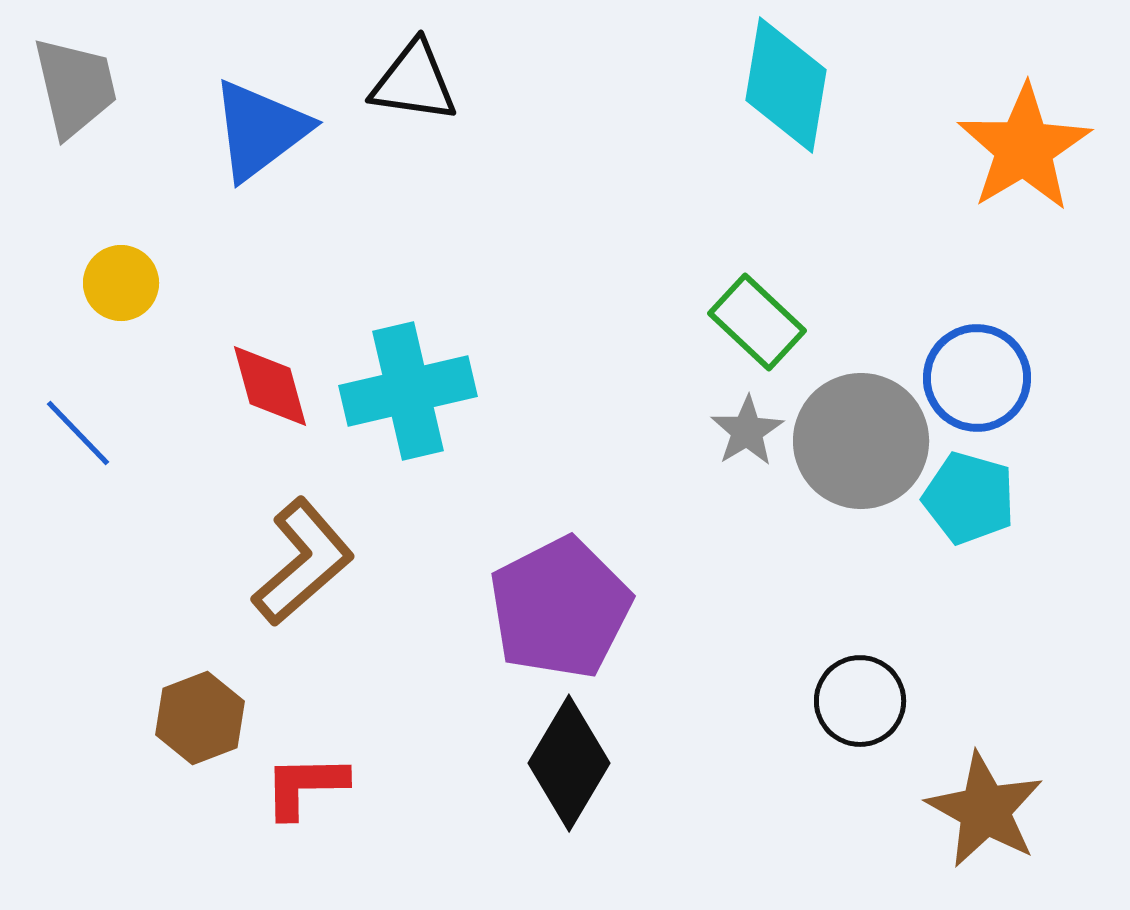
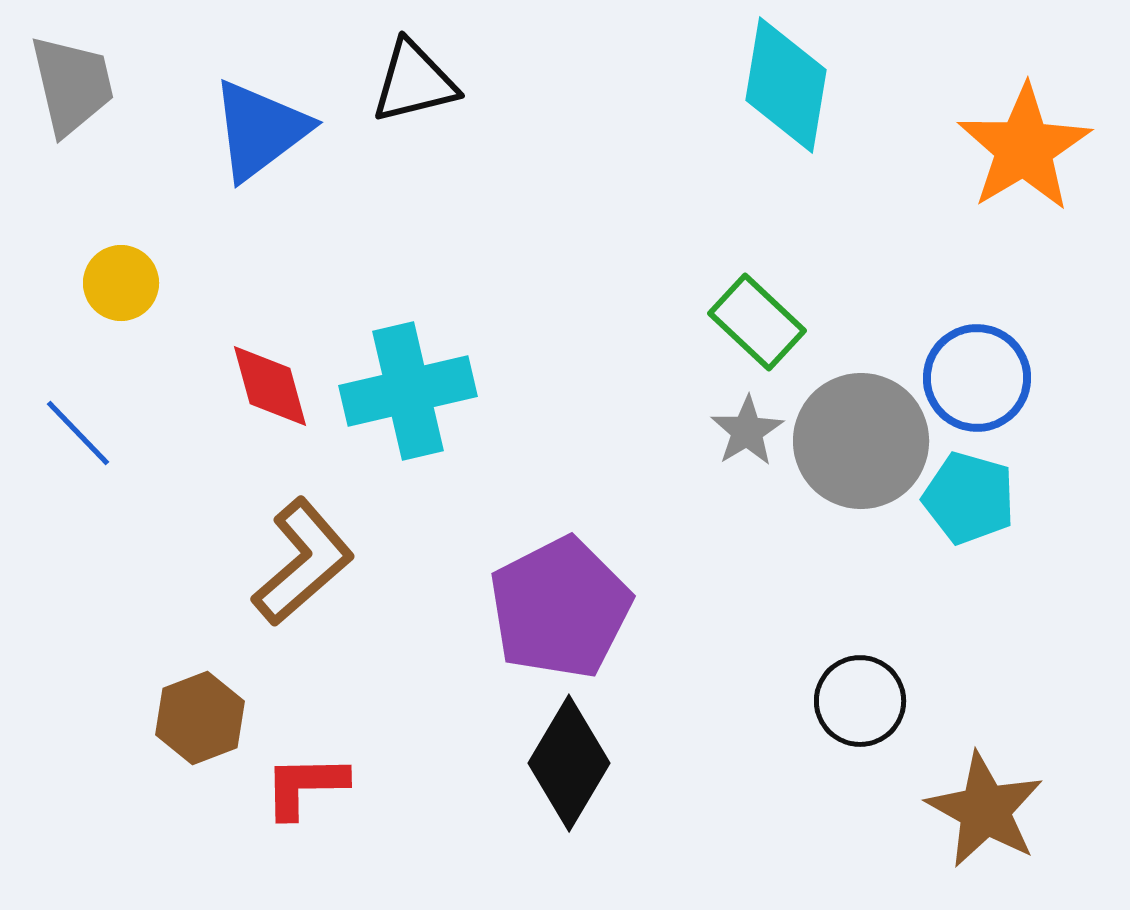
black triangle: rotated 22 degrees counterclockwise
gray trapezoid: moved 3 px left, 2 px up
